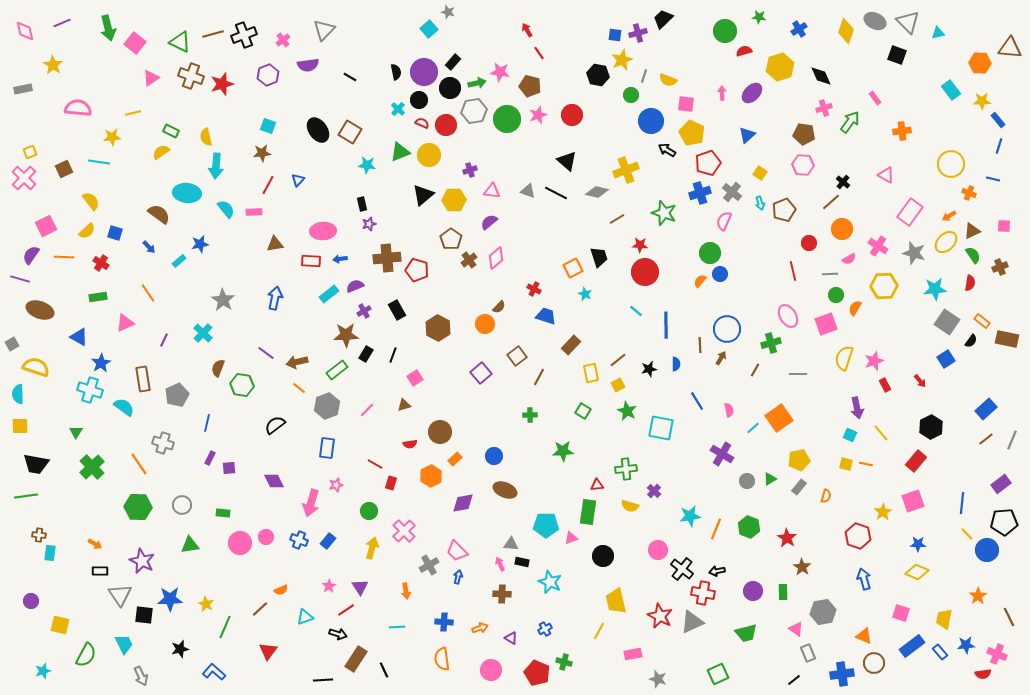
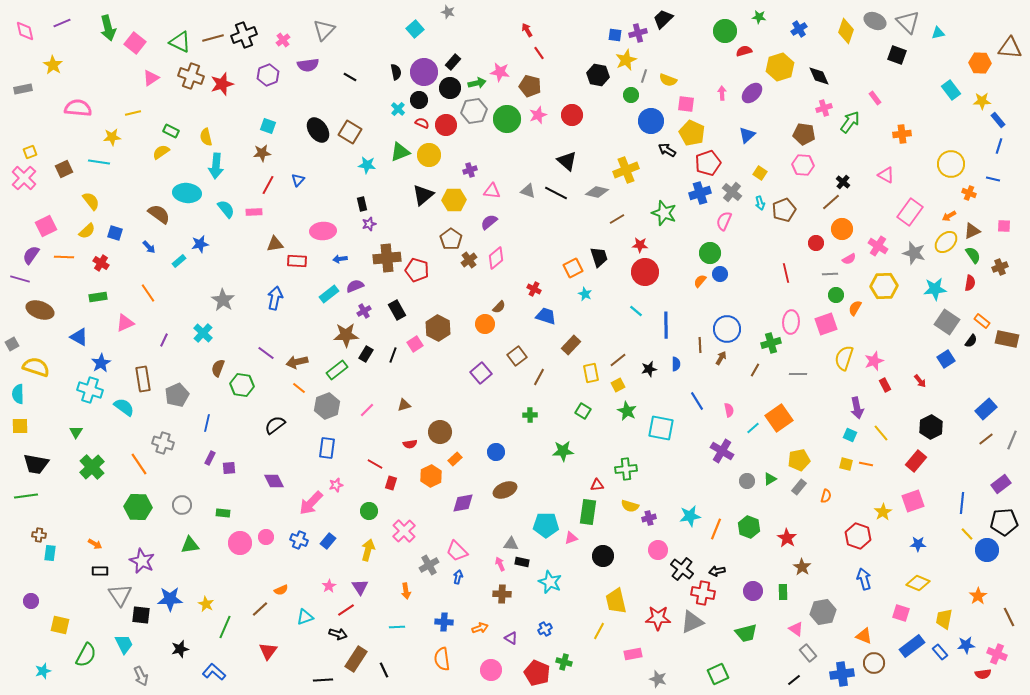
cyan square at (429, 29): moved 14 px left
brown line at (213, 34): moved 4 px down
yellow star at (622, 60): moved 4 px right
black diamond at (821, 76): moved 2 px left
orange cross at (902, 131): moved 3 px down
red circle at (809, 243): moved 7 px right
red rectangle at (311, 261): moved 14 px left
red line at (793, 271): moved 7 px left, 2 px down
pink ellipse at (788, 316): moved 3 px right, 6 px down; rotated 35 degrees clockwise
pink square at (415, 378): moved 34 px up
purple cross at (722, 454): moved 3 px up
blue circle at (494, 456): moved 2 px right, 4 px up
brown ellipse at (505, 490): rotated 45 degrees counterclockwise
purple cross at (654, 491): moved 5 px left, 27 px down; rotated 32 degrees clockwise
pink arrow at (311, 503): rotated 28 degrees clockwise
yellow arrow at (372, 548): moved 4 px left, 2 px down
yellow diamond at (917, 572): moved 1 px right, 11 px down
black square at (144, 615): moved 3 px left
red star at (660, 616): moved 2 px left, 2 px down; rotated 25 degrees counterclockwise
gray rectangle at (808, 653): rotated 18 degrees counterclockwise
